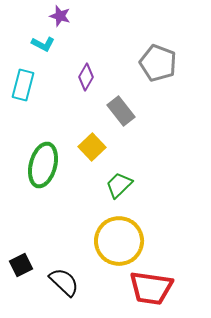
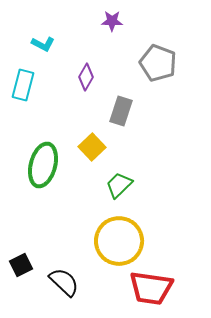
purple star: moved 52 px right, 5 px down; rotated 15 degrees counterclockwise
gray rectangle: rotated 56 degrees clockwise
